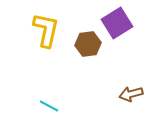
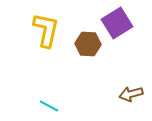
brown hexagon: rotated 10 degrees clockwise
